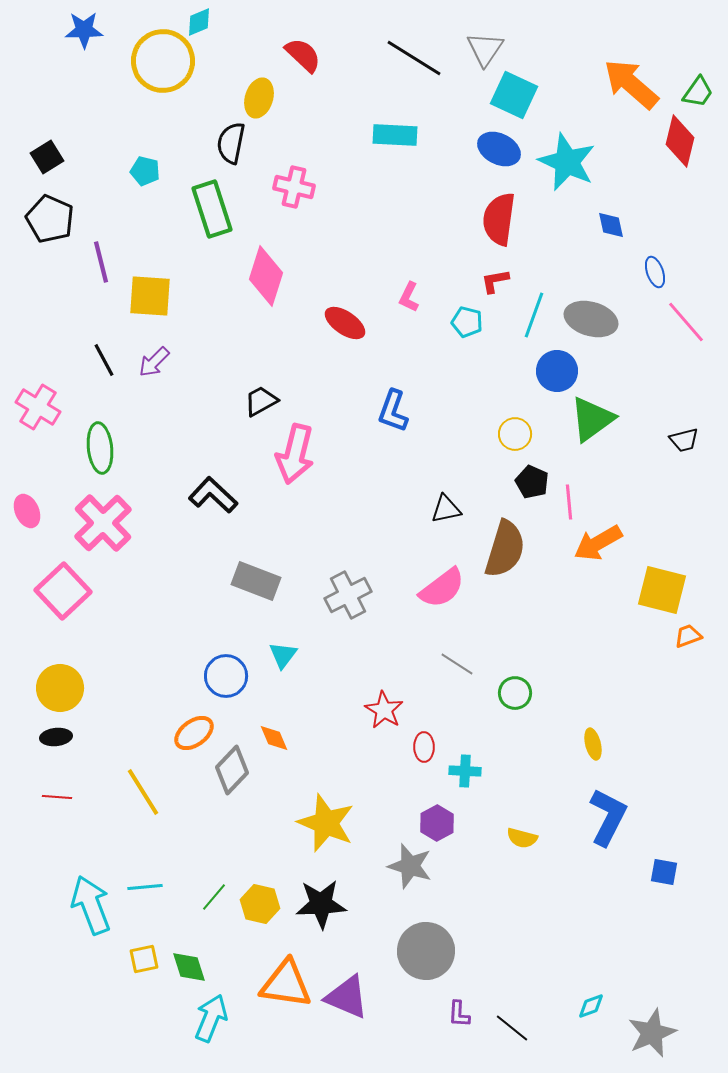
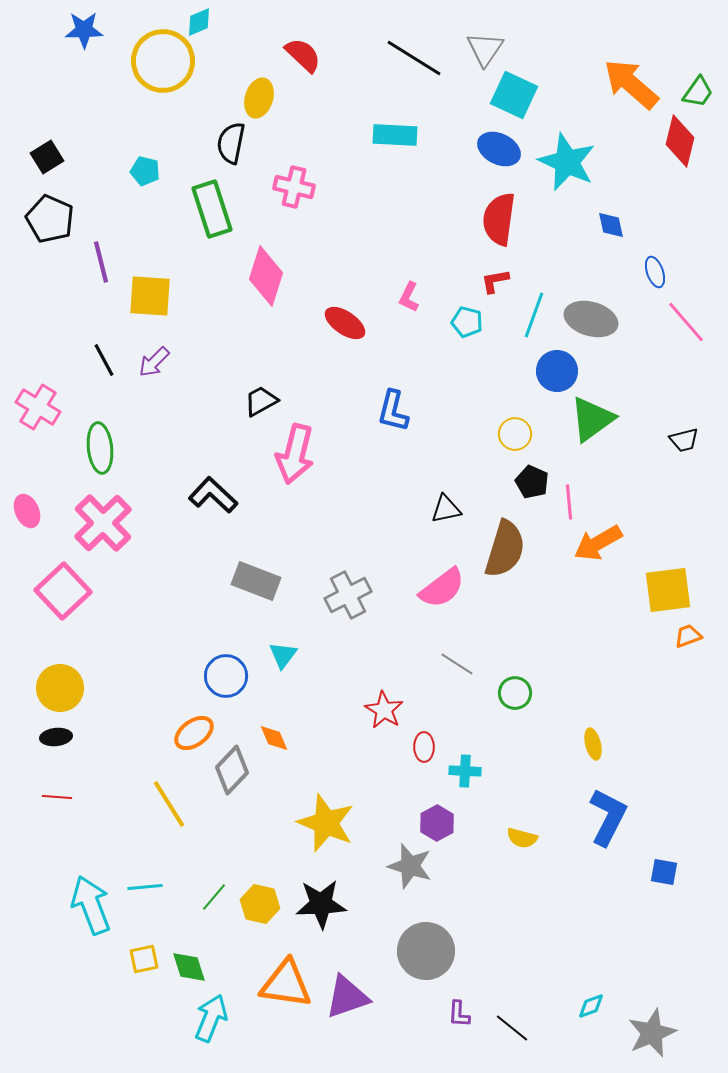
blue L-shape at (393, 411): rotated 6 degrees counterclockwise
yellow square at (662, 590): moved 6 px right; rotated 21 degrees counterclockwise
yellow line at (143, 792): moved 26 px right, 12 px down
purple triangle at (347, 997): rotated 42 degrees counterclockwise
